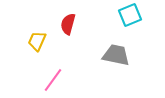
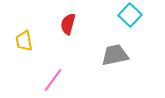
cyan square: rotated 25 degrees counterclockwise
yellow trapezoid: moved 13 px left; rotated 35 degrees counterclockwise
gray trapezoid: moved 1 px left; rotated 24 degrees counterclockwise
